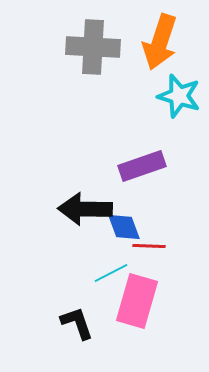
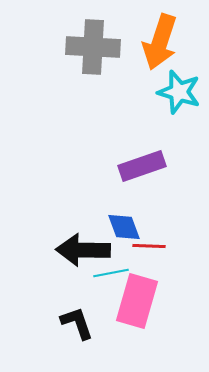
cyan star: moved 4 px up
black arrow: moved 2 px left, 41 px down
cyan line: rotated 16 degrees clockwise
